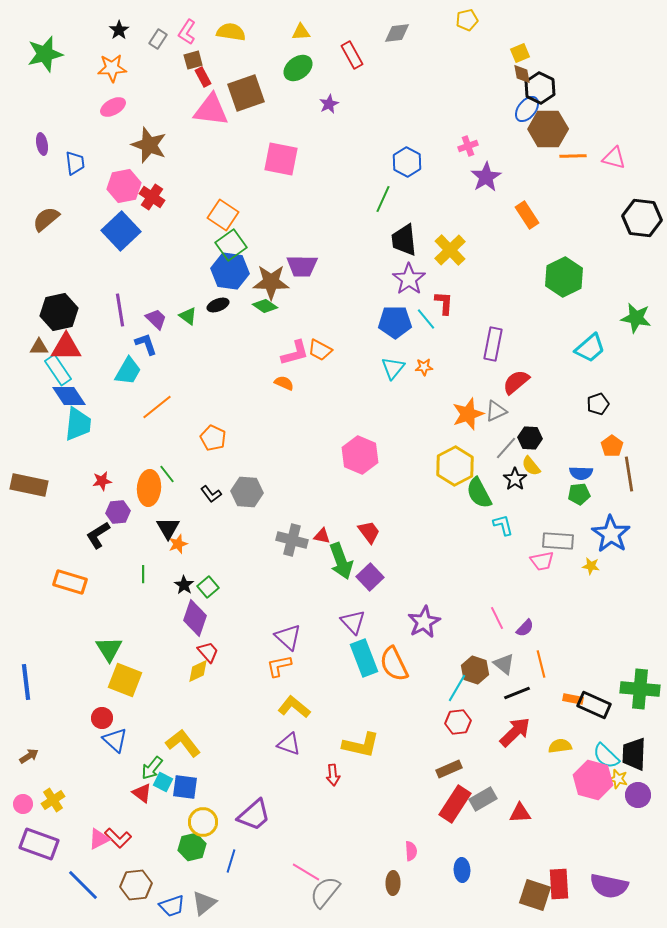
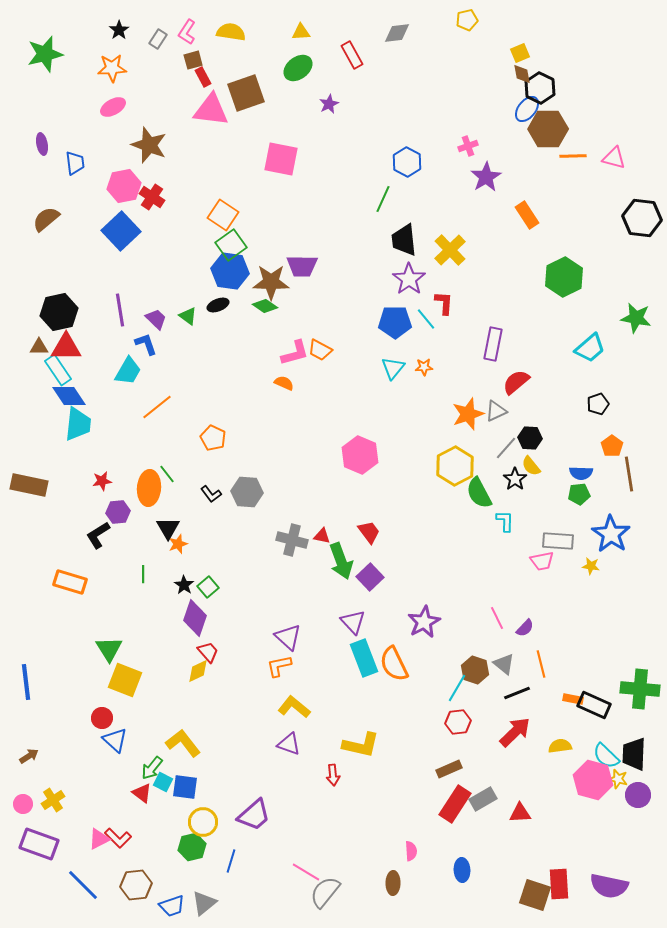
cyan L-shape at (503, 525): moved 2 px right, 4 px up; rotated 15 degrees clockwise
